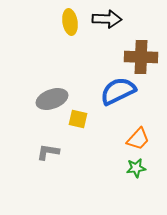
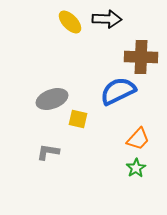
yellow ellipse: rotated 35 degrees counterclockwise
green star: rotated 24 degrees counterclockwise
